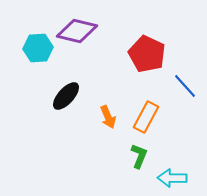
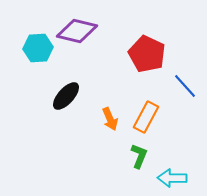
orange arrow: moved 2 px right, 2 px down
